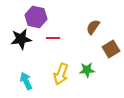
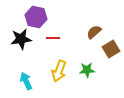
brown semicircle: moved 1 px right, 5 px down; rotated 14 degrees clockwise
yellow arrow: moved 2 px left, 3 px up
